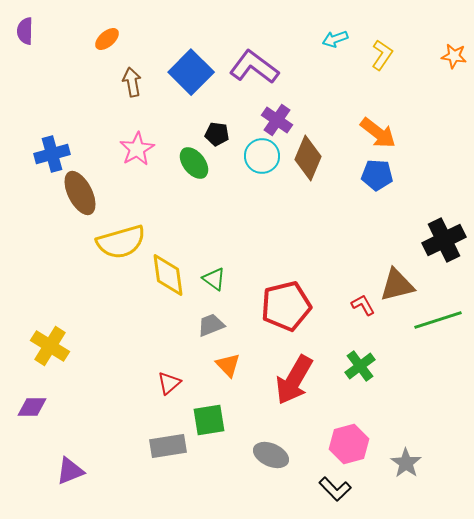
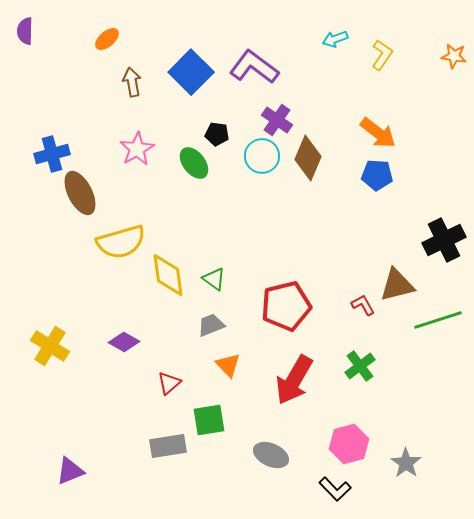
purple diamond: moved 92 px right, 65 px up; rotated 28 degrees clockwise
